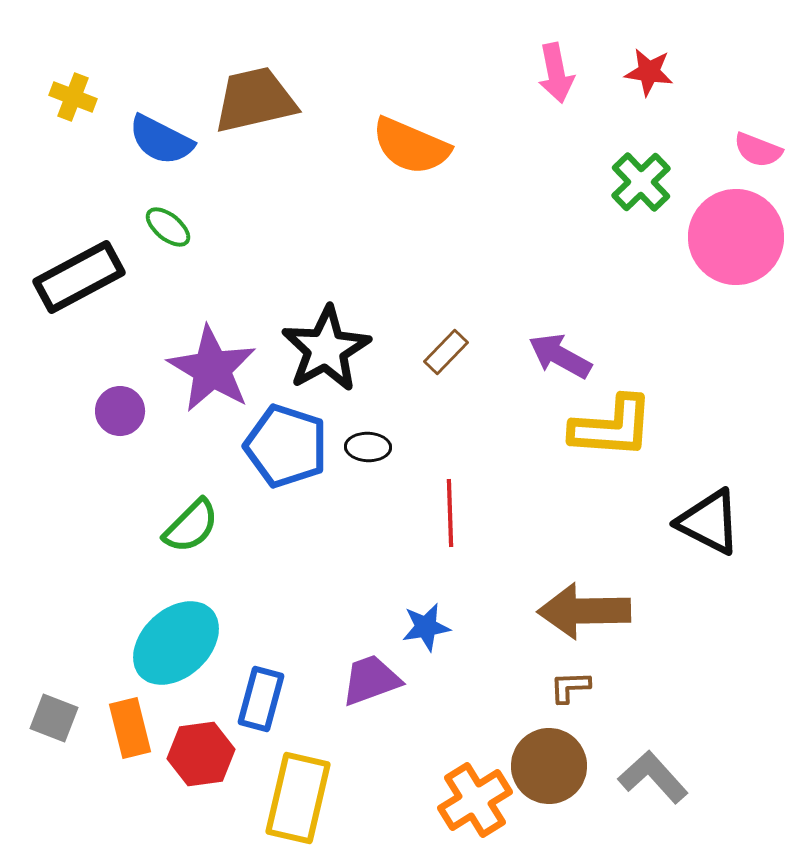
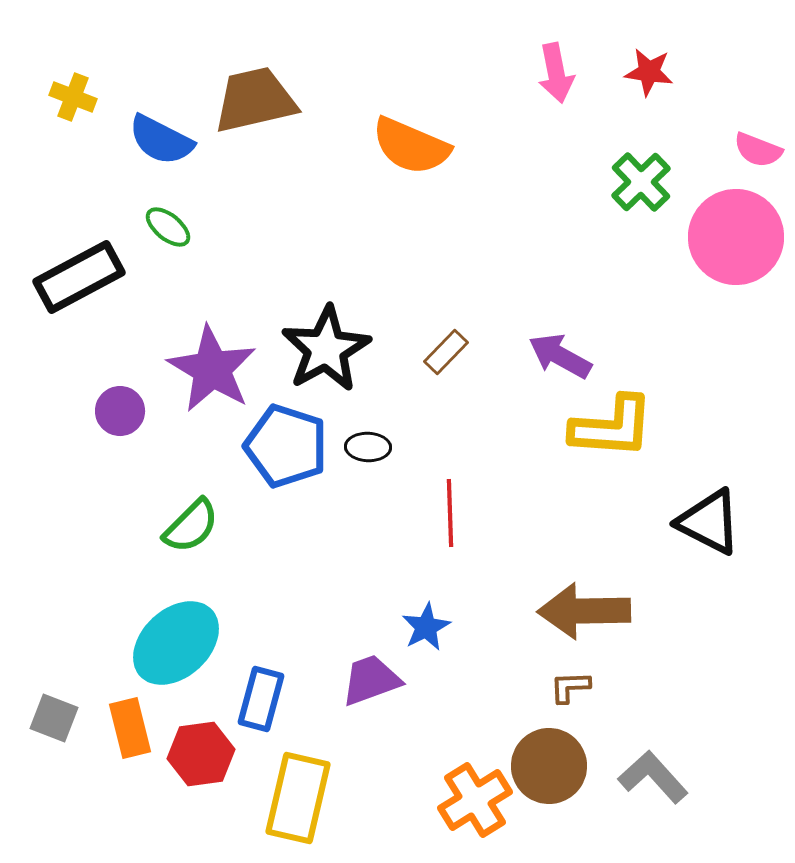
blue star: rotated 18 degrees counterclockwise
